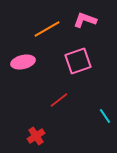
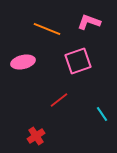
pink L-shape: moved 4 px right, 2 px down
orange line: rotated 52 degrees clockwise
cyan line: moved 3 px left, 2 px up
